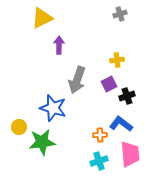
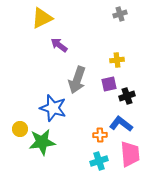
purple arrow: rotated 54 degrees counterclockwise
purple square: rotated 14 degrees clockwise
yellow circle: moved 1 px right, 2 px down
